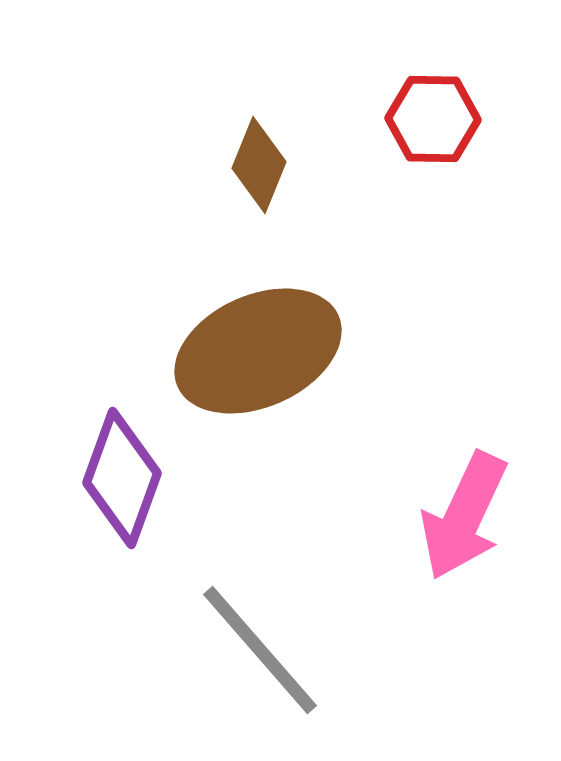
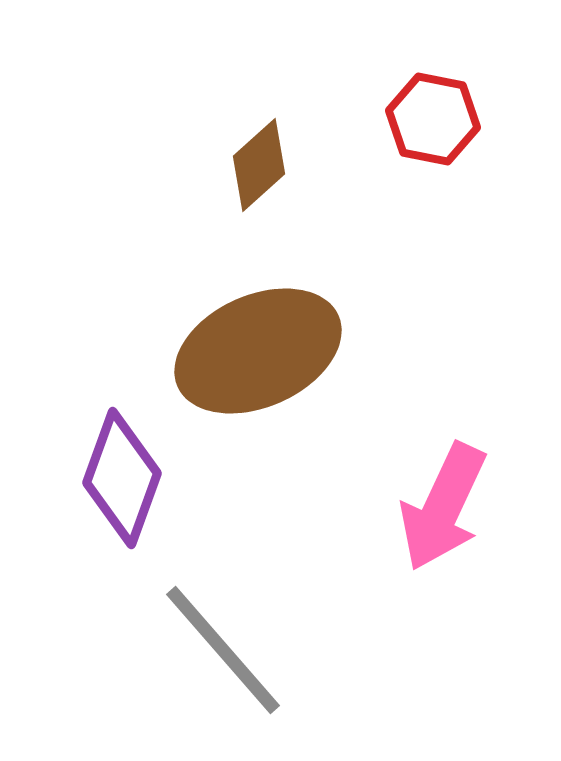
red hexagon: rotated 10 degrees clockwise
brown diamond: rotated 26 degrees clockwise
pink arrow: moved 21 px left, 9 px up
gray line: moved 37 px left
